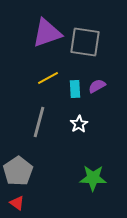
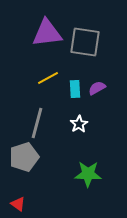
purple triangle: rotated 12 degrees clockwise
purple semicircle: moved 2 px down
gray line: moved 2 px left, 1 px down
gray pentagon: moved 6 px right, 14 px up; rotated 16 degrees clockwise
green star: moved 5 px left, 4 px up
red triangle: moved 1 px right, 1 px down
